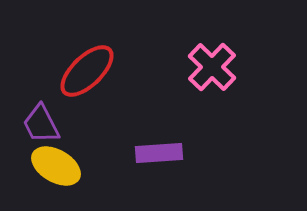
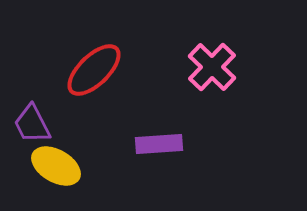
red ellipse: moved 7 px right, 1 px up
purple trapezoid: moved 9 px left
purple rectangle: moved 9 px up
